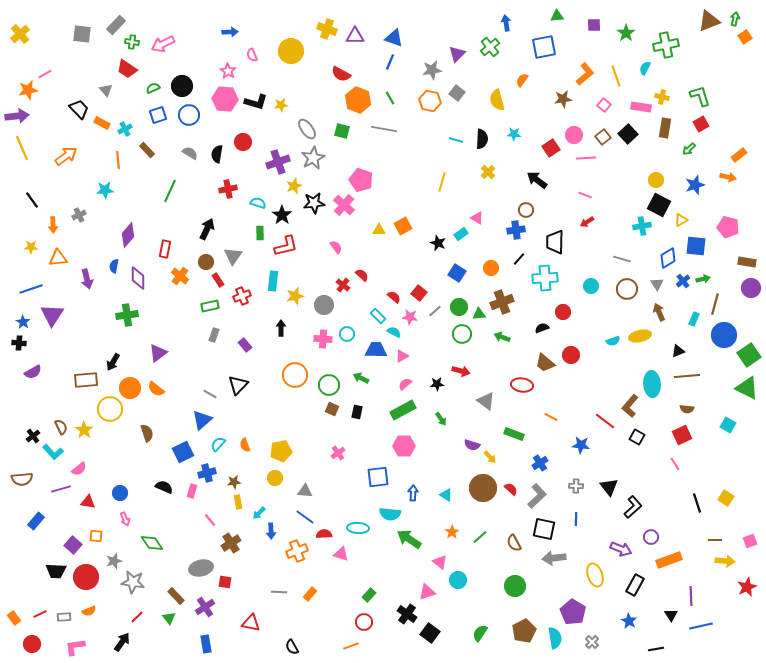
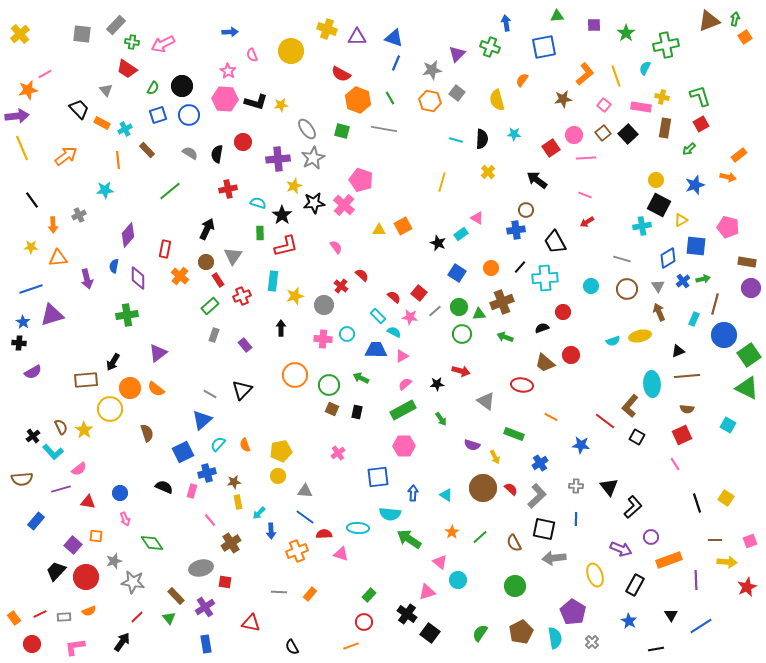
purple triangle at (355, 36): moved 2 px right, 1 px down
green cross at (490, 47): rotated 30 degrees counterclockwise
blue line at (390, 62): moved 6 px right, 1 px down
green semicircle at (153, 88): rotated 144 degrees clockwise
brown square at (603, 137): moved 4 px up
purple cross at (278, 162): moved 3 px up; rotated 15 degrees clockwise
green line at (170, 191): rotated 25 degrees clockwise
black trapezoid at (555, 242): rotated 30 degrees counterclockwise
black line at (519, 259): moved 1 px right, 8 px down
gray triangle at (657, 284): moved 1 px right, 2 px down
red cross at (343, 285): moved 2 px left, 1 px down
green rectangle at (210, 306): rotated 30 degrees counterclockwise
purple triangle at (52, 315): rotated 40 degrees clockwise
green arrow at (502, 337): moved 3 px right
black triangle at (238, 385): moved 4 px right, 5 px down
yellow arrow at (490, 457): moved 5 px right; rotated 16 degrees clockwise
yellow circle at (275, 478): moved 3 px right, 2 px up
yellow arrow at (725, 561): moved 2 px right, 1 px down
black trapezoid at (56, 571): rotated 130 degrees clockwise
purple line at (691, 596): moved 5 px right, 16 px up
blue line at (701, 626): rotated 20 degrees counterclockwise
brown pentagon at (524, 631): moved 3 px left, 1 px down
